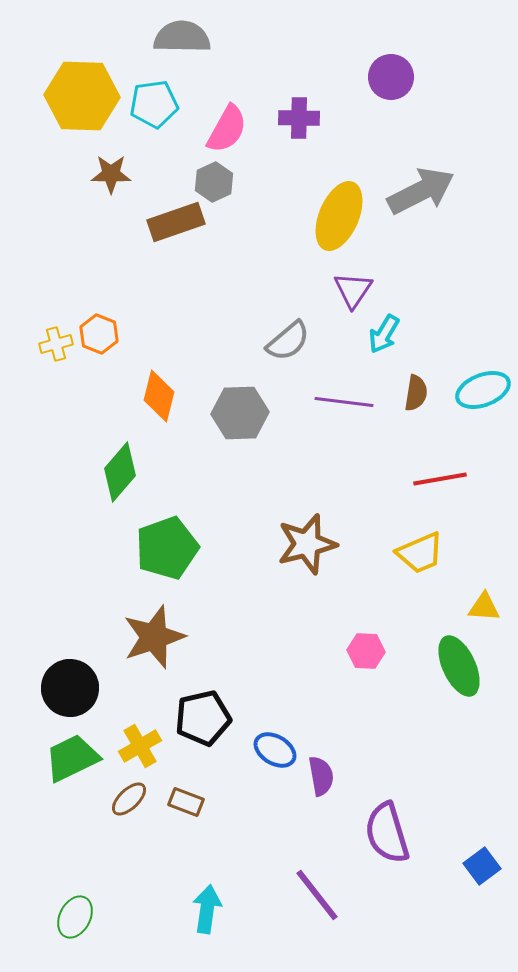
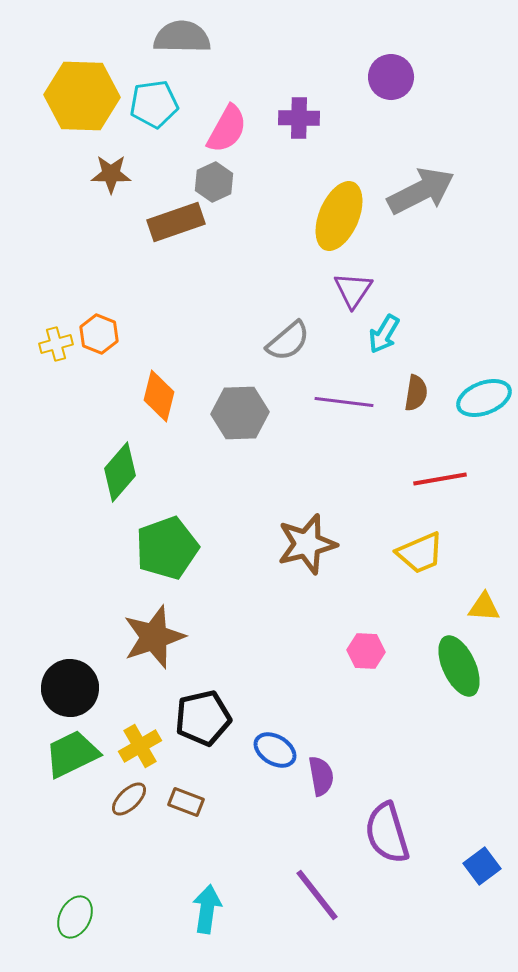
cyan ellipse at (483, 390): moved 1 px right, 8 px down
green trapezoid at (72, 758): moved 4 px up
